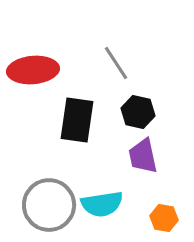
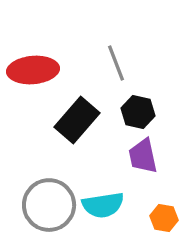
gray line: rotated 12 degrees clockwise
black rectangle: rotated 33 degrees clockwise
cyan semicircle: moved 1 px right, 1 px down
